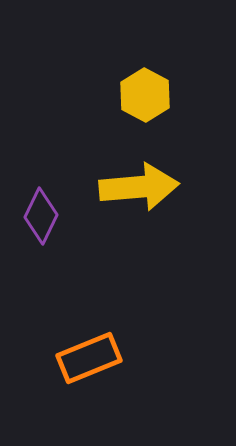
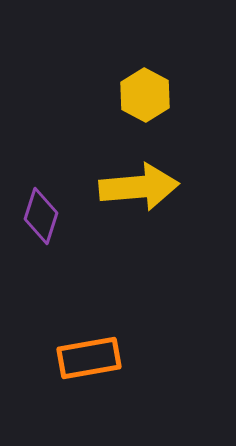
purple diamond: rotated 8 degrees counterclockwise
orange rectangle: rotated 12 degrees clockwise
